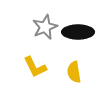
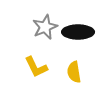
yellow L-shape: moved 1 px right
